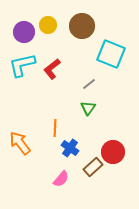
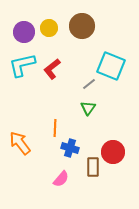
yellow circle: moved 1 px right, 3 px down
cyan square: moved 12 px down
blue cross: rotated 18 degrees counterclockwise
brown rectangle: rotated 48 degrees counterclockwise
